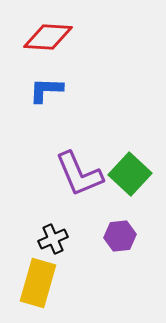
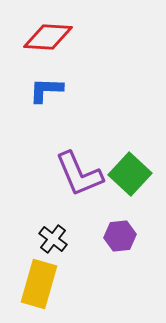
black cross: rotated 28 degrees counterclockwise
yellow rectangle: moved 1 px right, 1 px down
